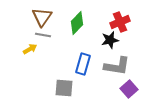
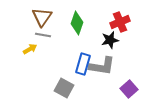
green diamond: rotated 25 degrees counterclockwise
gray L-shape: moved 15 px left
gray square: rotated 24 degrees clockwise
